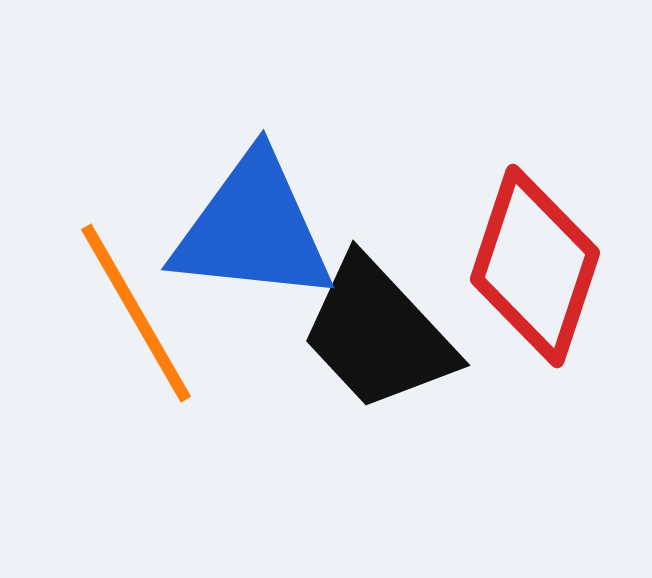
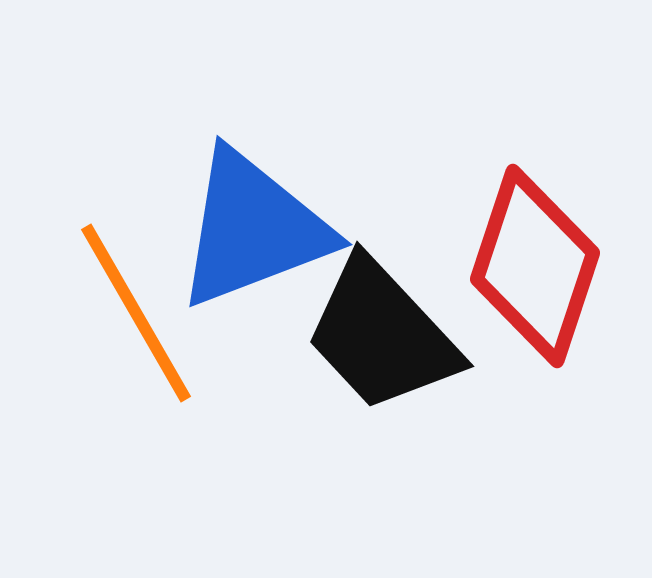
blue triangle: rotated 27 degrees counterclockwise
black trapezoid: moved 4 px right, 1 px down
